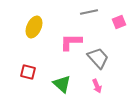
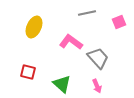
gray line: moved 2 px left, 1 px down
pink L-shape: rotated 35 degrees clockwise
